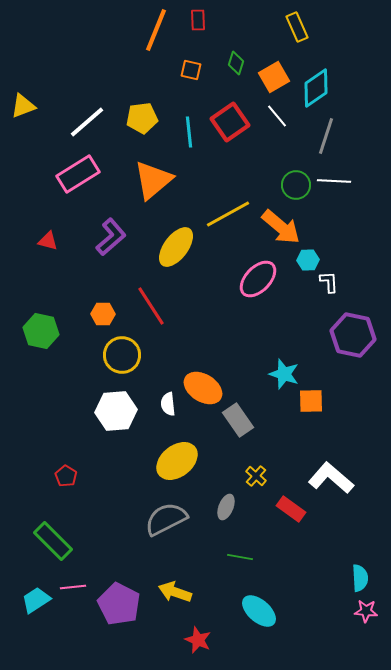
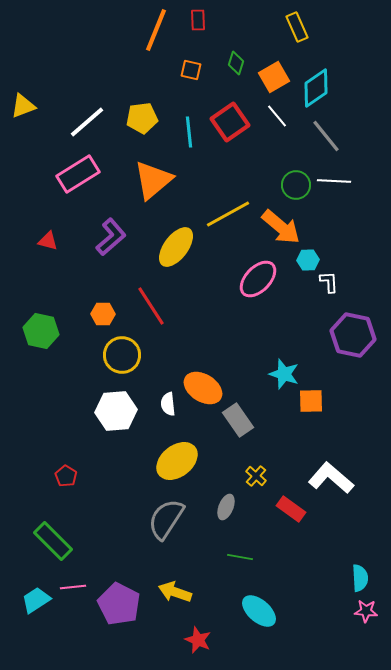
gray line at (326, 136): rotated 57 degrees counterclockwise
gray semicircle at (166, 519): rotated 30 degrees counterclockwise
